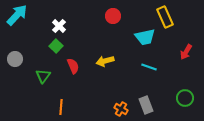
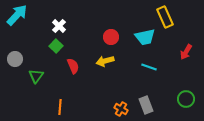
red circle: moved 2 px left, 21 px down
green triangle: moved 7 px left
green circle: moved 1 px right, 1 px down
orange line: moved 1 px left
